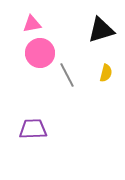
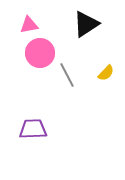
pink triangle: moved 3 px left, 1 px down
black triangle: moved 15 px left, 6 px up; rotated 16 degrees counterclockwise
yellow semicircle: rotated 30 degrees clockwise
